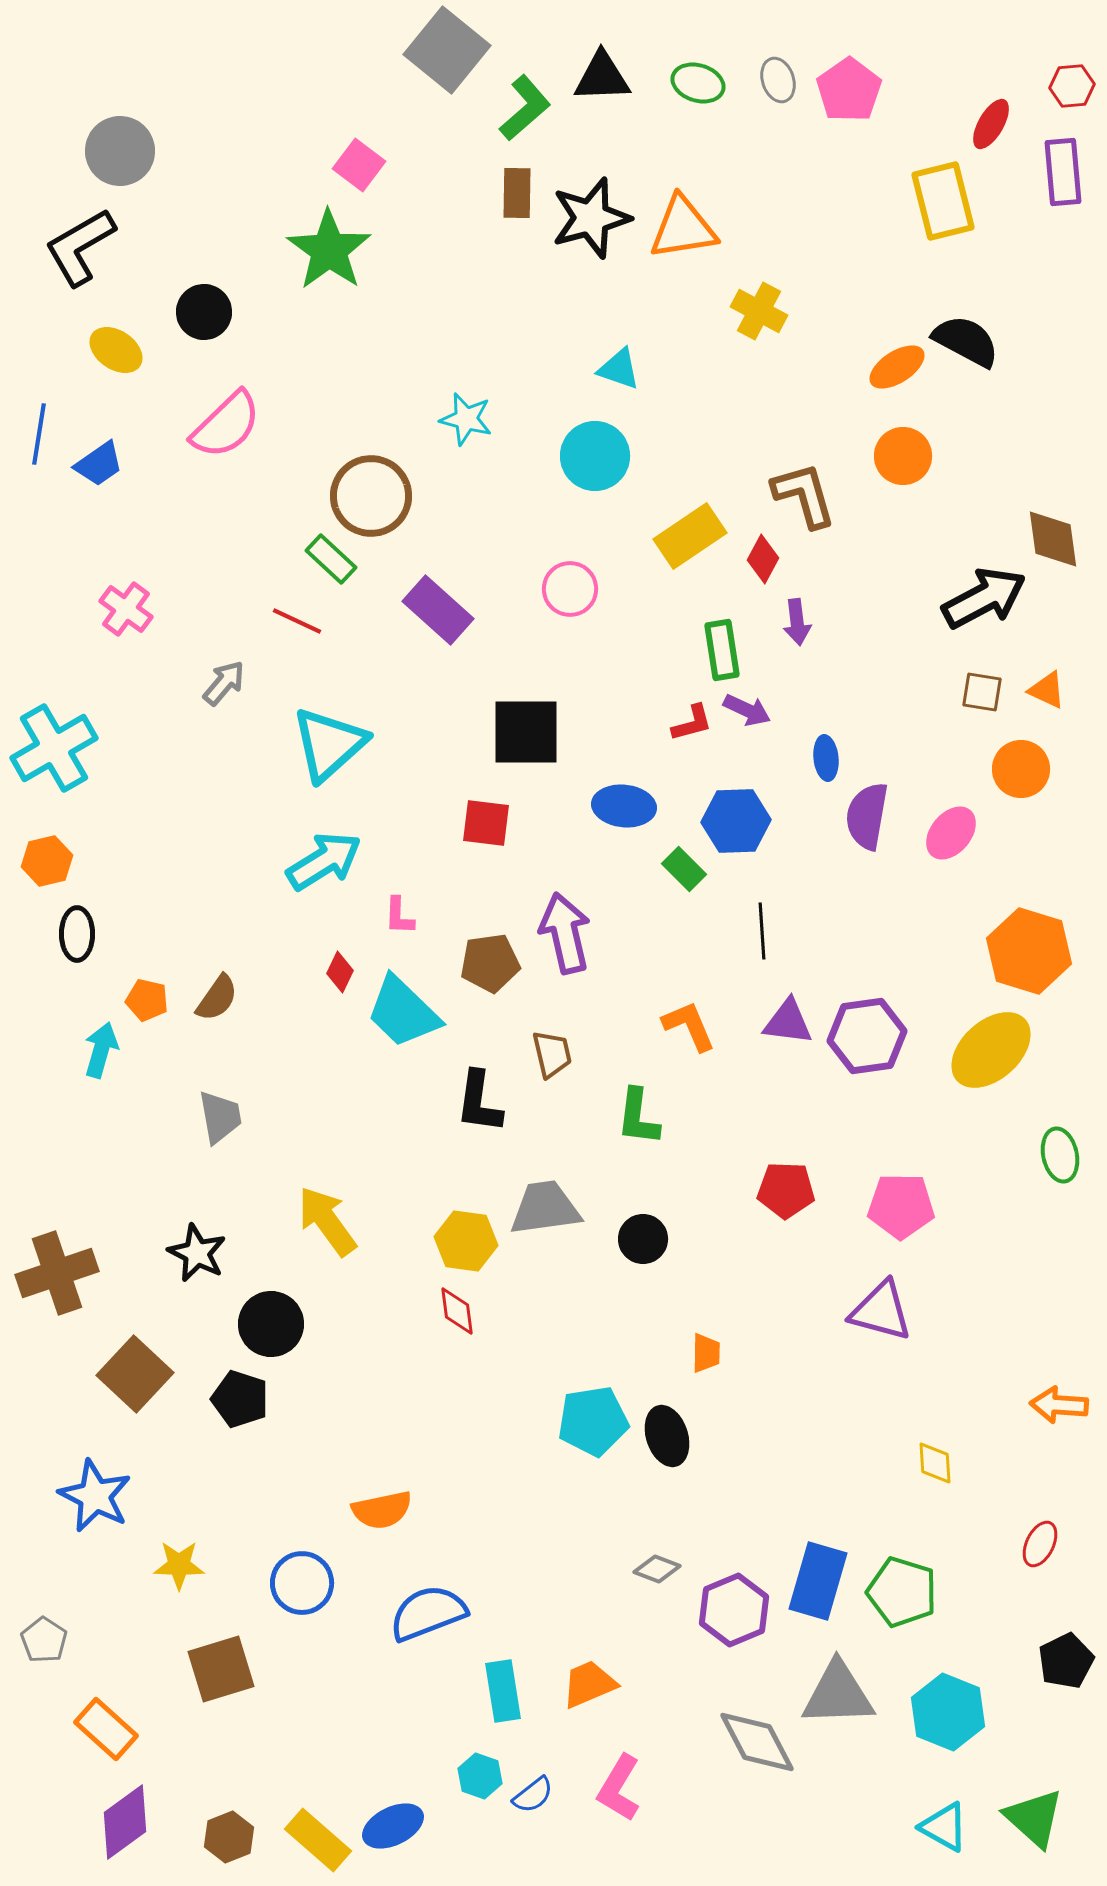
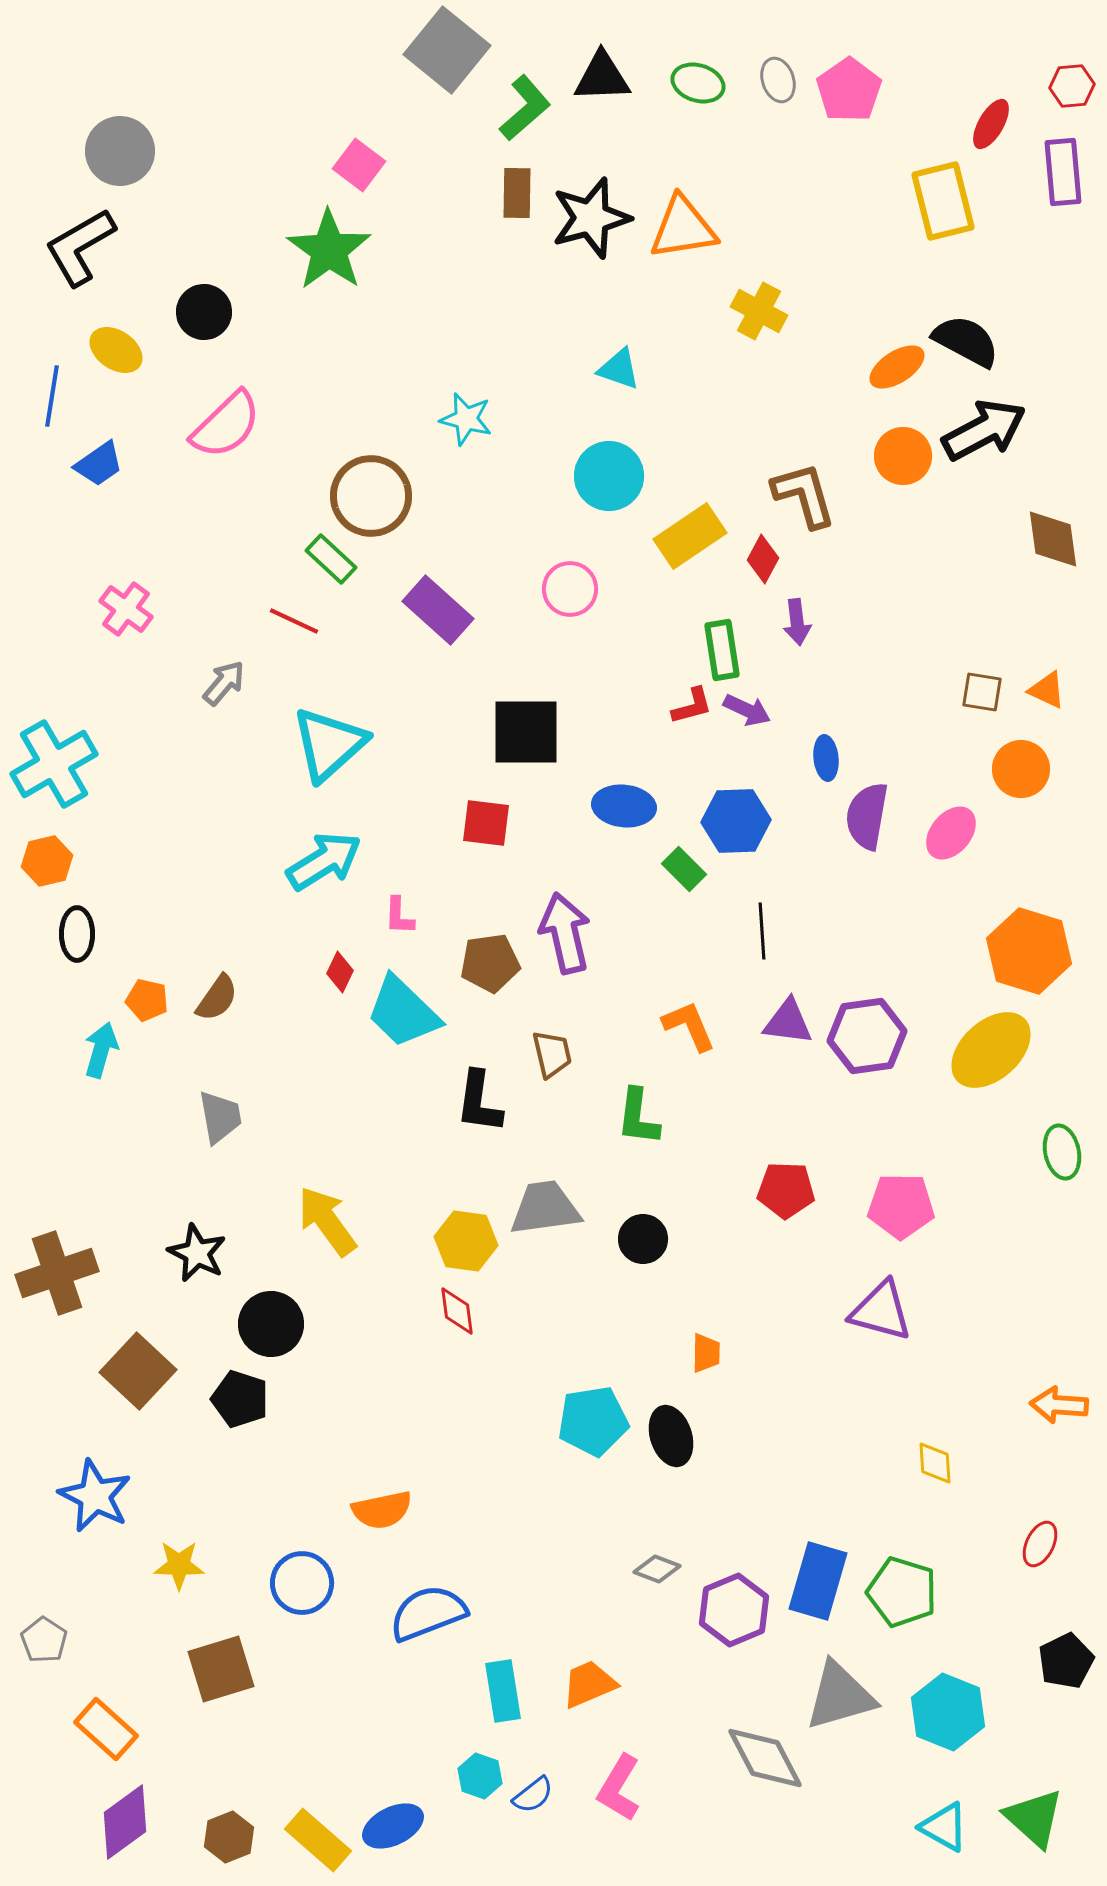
blue line at (39, 434): moved 13 px right, 38 px up
cyan circle at (595, 456): moved 14 px right, 20 px down
black arrow at (984, 598): moved 168 px up
red line at (297, 621): moved 3 px left
red L-shape at (692, 723): moved 17 px up
cyan cross at (54, 748): moved 16 px down
green ellipse at (1060, 1155): moved 2 px right, 3 px up
brown square at (135, 1374): moved 3 px right, 3 px up
black ellipse at (667, 1436): moved 4 px right
gray triangle at (838, 1694): moved 2 px right, 2 px down; rotated 14 degrees counterclockwise
gray diamond at (757, 1742): moved 8 px right, 16 px down
